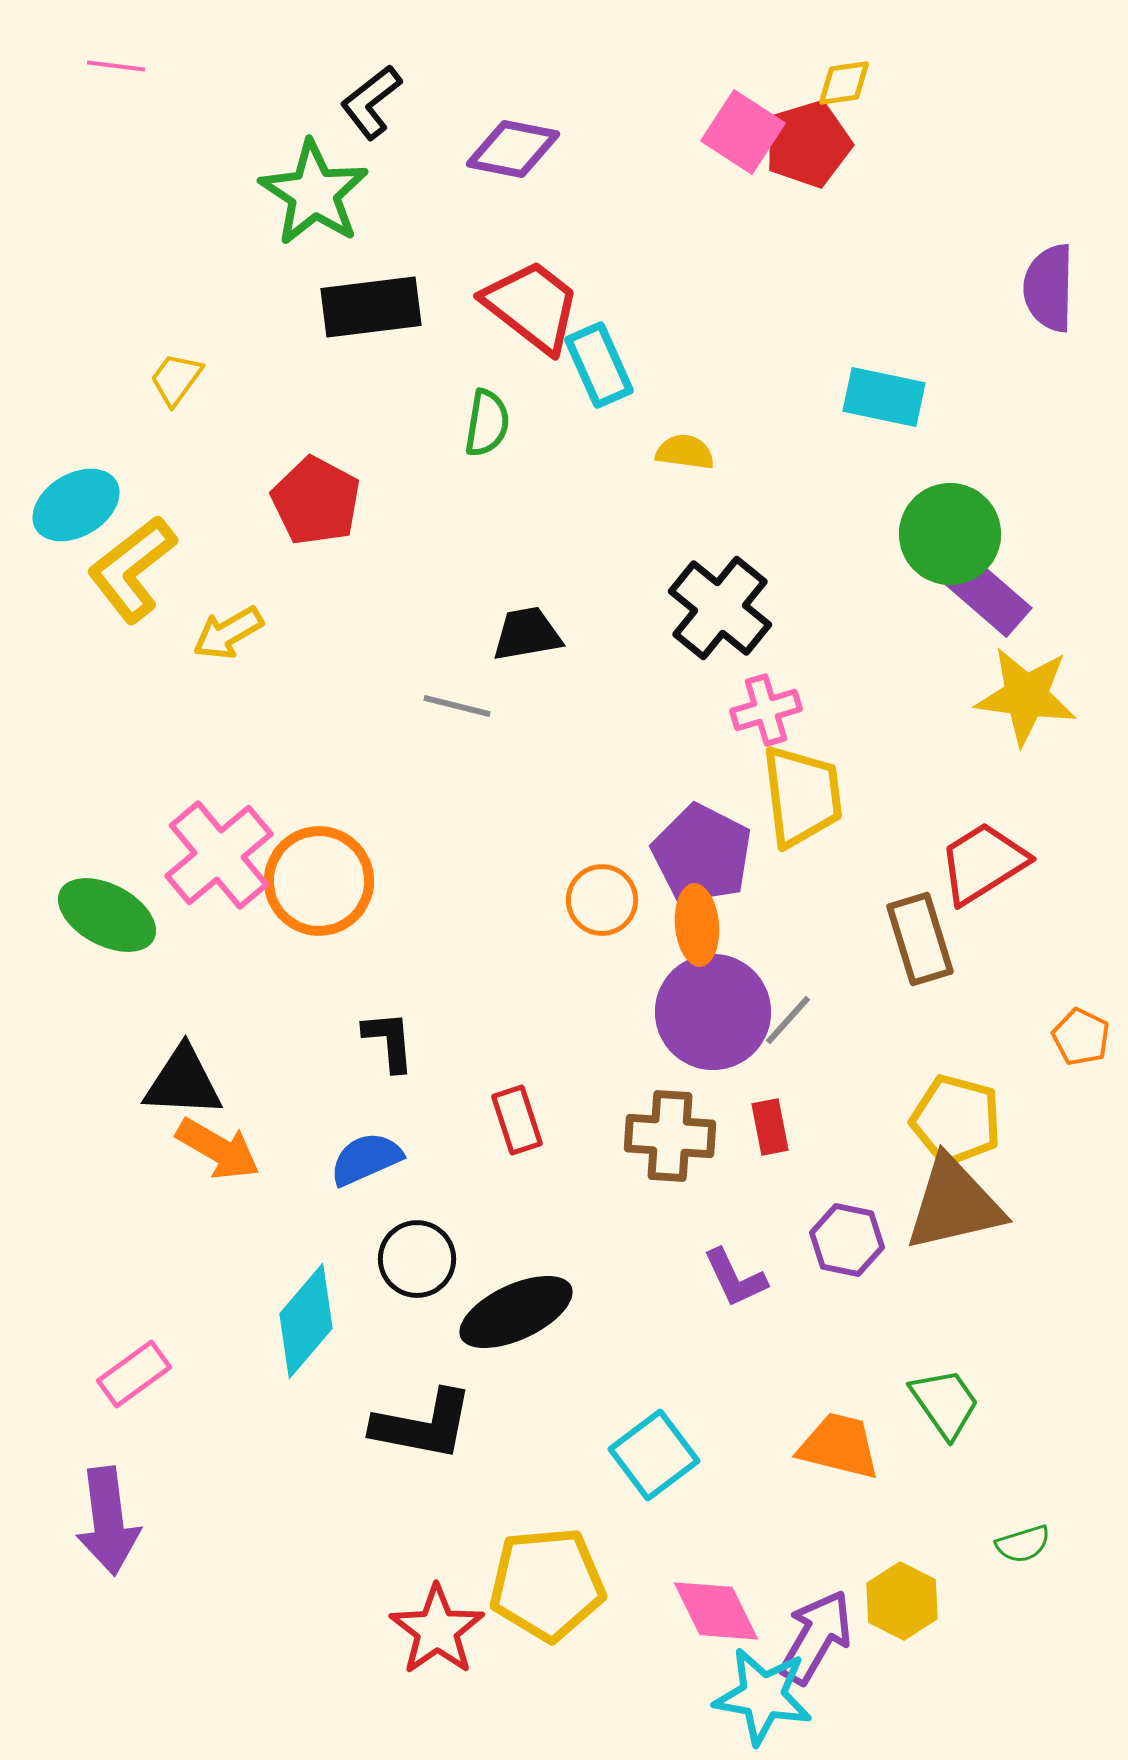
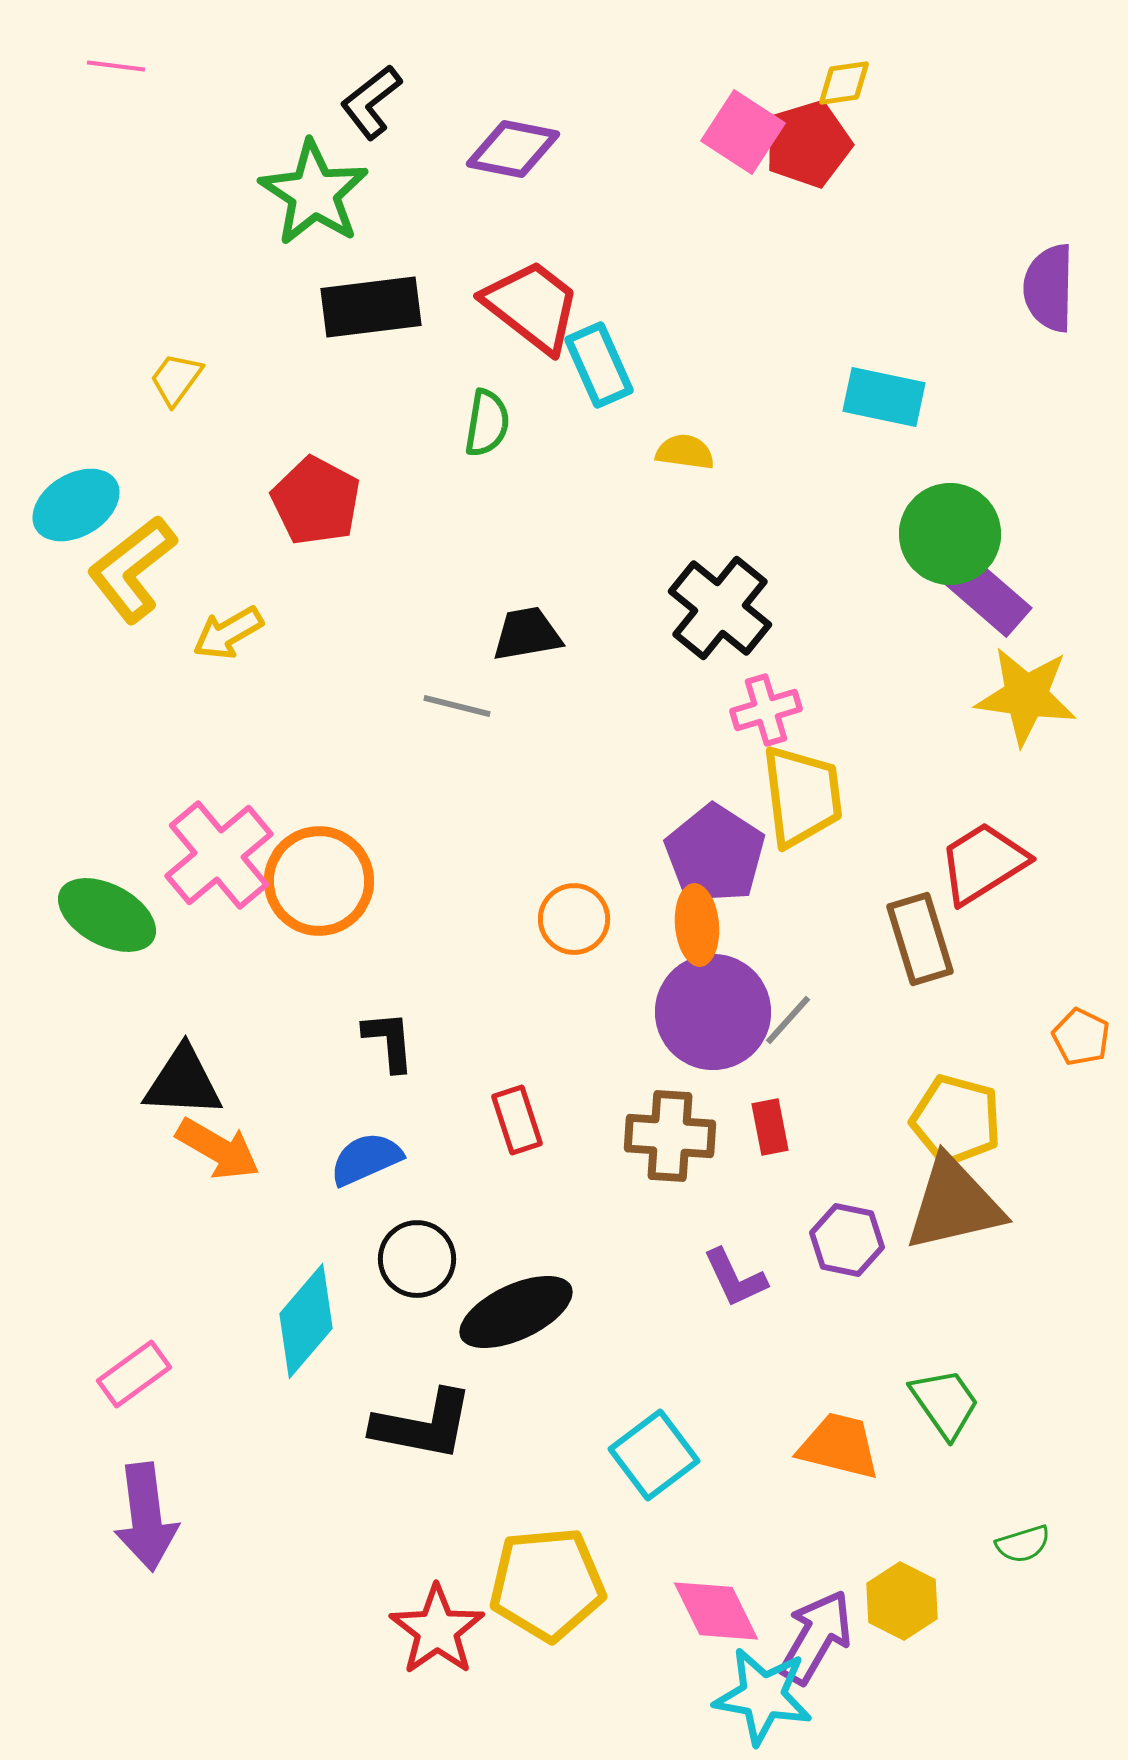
purple pentagon at (702, 854): moved 13 px right; rotated 6 degrees clockwise
orange circle at (602, 900): moved 28 px left, 19 px down
purple arrow at (108, 1521): moved 38 px right, 4 px up
